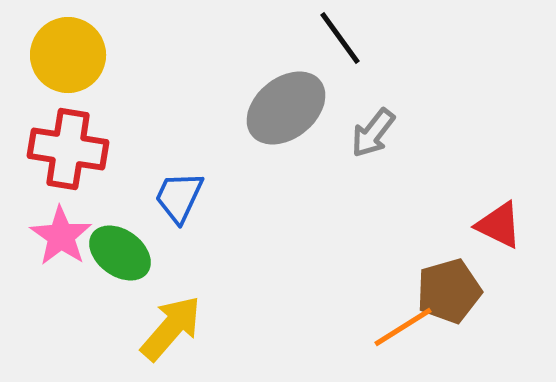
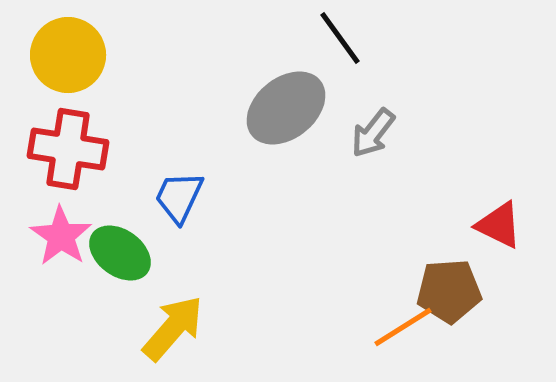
brown pentagon: rotated 12 degrees clockwise
yellow arrow: moved 2 px right
